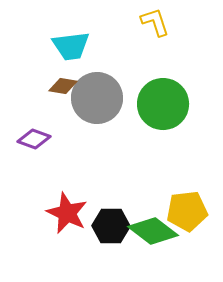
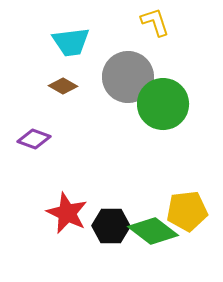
cyan trapezoid: moved 4 px up
brown diamond: rotated 20 degrees clockwise
gray circle: moved 31 px right, 21 px up
